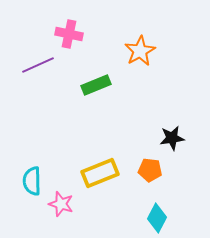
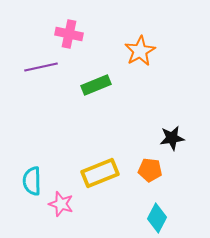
purple line: moved 3 px right, 2 px down; rotated 12 degrees clockwise
